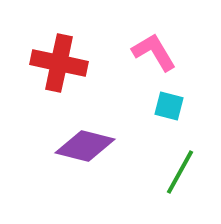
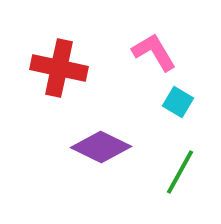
red cross: moved 5 px down
cyan square: moved 9 px right, 4 px up; rotated 16 degrees clockwise
purple diamond: moved 16 px right, 1 px down; rotated 12 degrees clockwise
